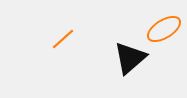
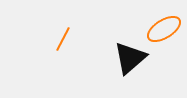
orange line: rotated 20 degrees counterclockwise
